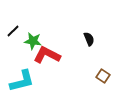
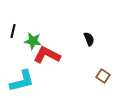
black line: rotated 32 degrees counterclockwise
